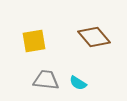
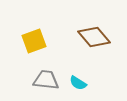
yellow square: rotated 10 degrees counterclockwise
